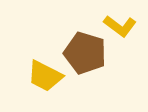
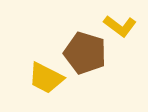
yellow trapezoid: moved 1 px right, 2 px down
